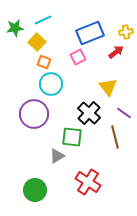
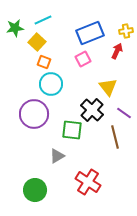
yellow cross: moved 1 px up
red arrow: moved 1 px right, 1 px up; rotated 28 degrees counterclockwise
pink square: moved 5 px right, 2 px down
black cross: moved 3 px right, 3 px up
green square: moved 7 px up
